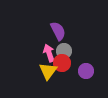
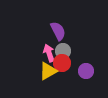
gray circle: moved 1 px left
yellow triangle: rotated 24 degrees clockwise
